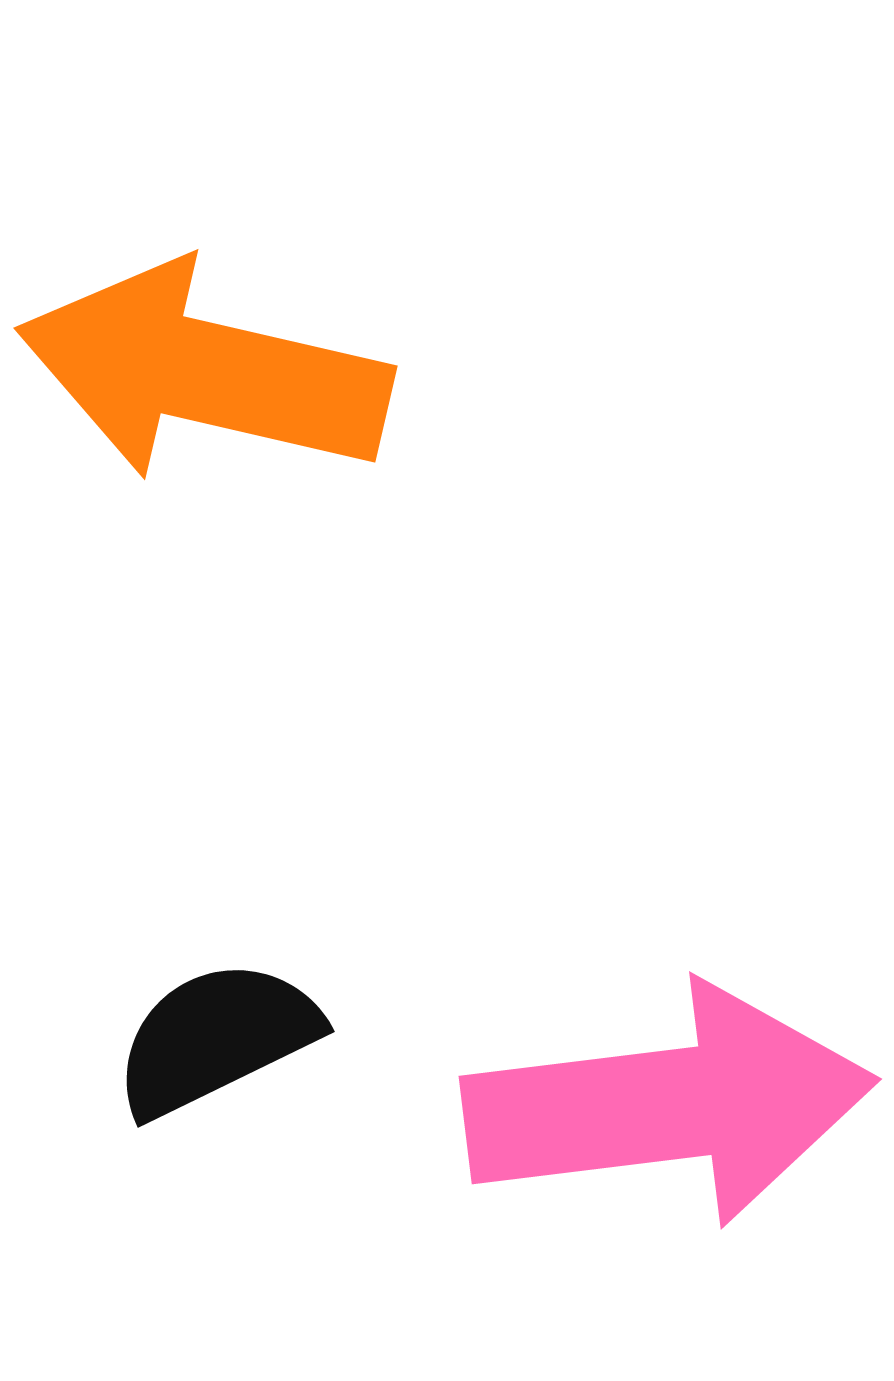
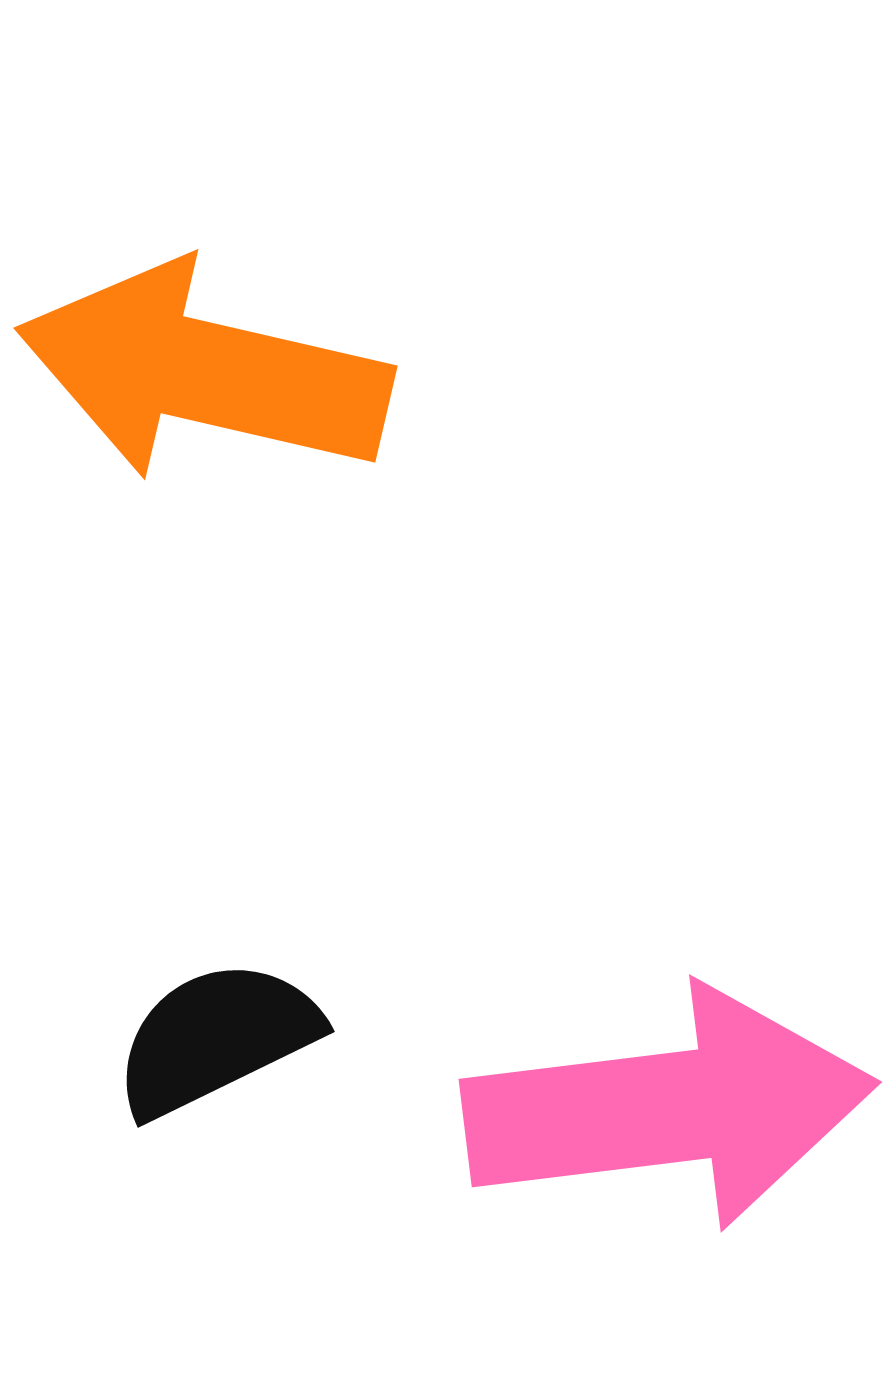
pink arrow: moved 3 px down
